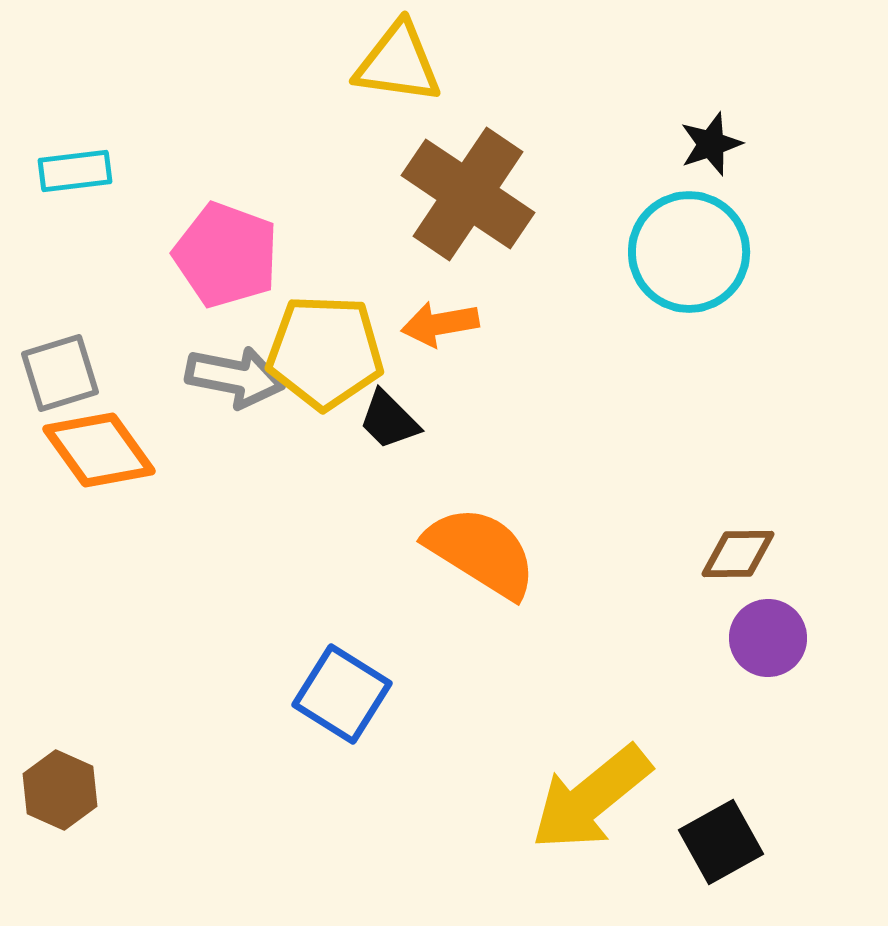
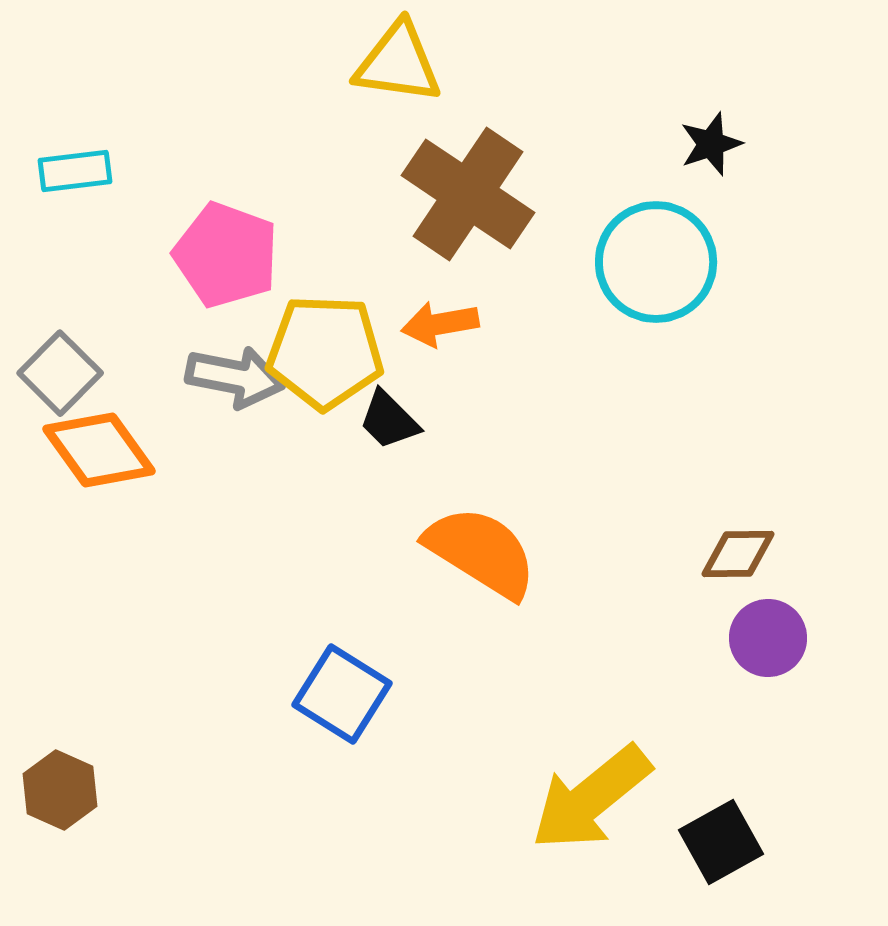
cyan circle: moved 33 px left, 10 px down
gray square: rotated 28 degrees counterclockwise
